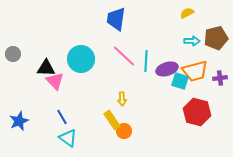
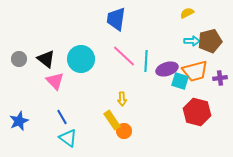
brown pentagon: moved 6 px left, 3 px down
gray circle: moved 6 px right, 5 px down
black triangle: moved 9 px up; rotated 36 degrees clockwise
